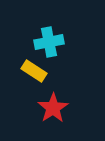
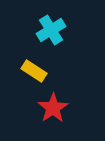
cyan cross: moved 2 px right, 12 px up; rotated 20 degrees counterclockwise
